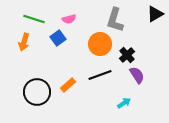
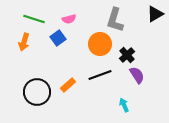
cyan arrow: moved 2 px down; rotated 80 degrees counterclockwise
